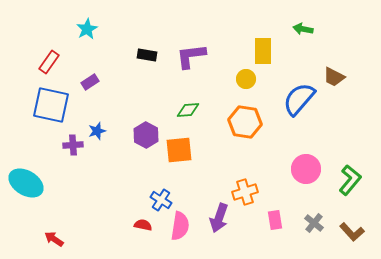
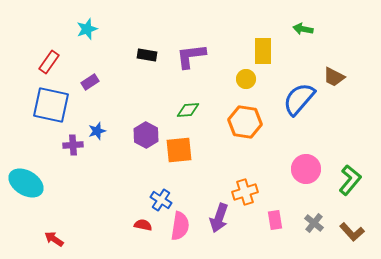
cyan star: rotated 10 degrees clockwise
